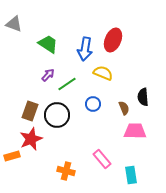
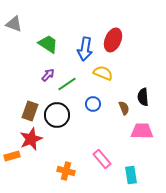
pink trapezoid: moved 7 px right
